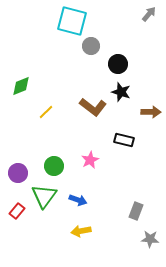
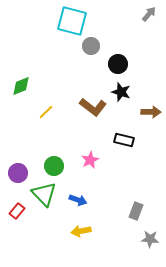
green triangle: moved 2 px up; rotated 20 degrees counterclockwise
